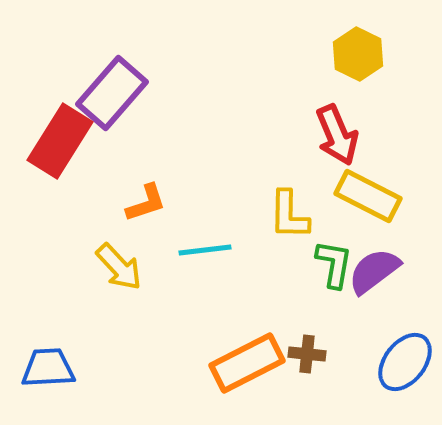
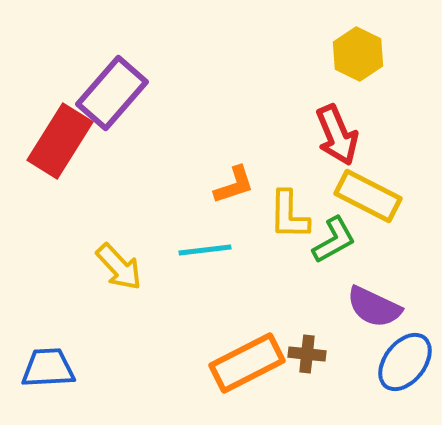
orange L-shape: moved 88 px right, 18 px up
green L-shape: moved 24 px up; rotated 51 degrees clockwise
purple semicircle: moved 36 px down; rotated 118 degrees counterclockwise
